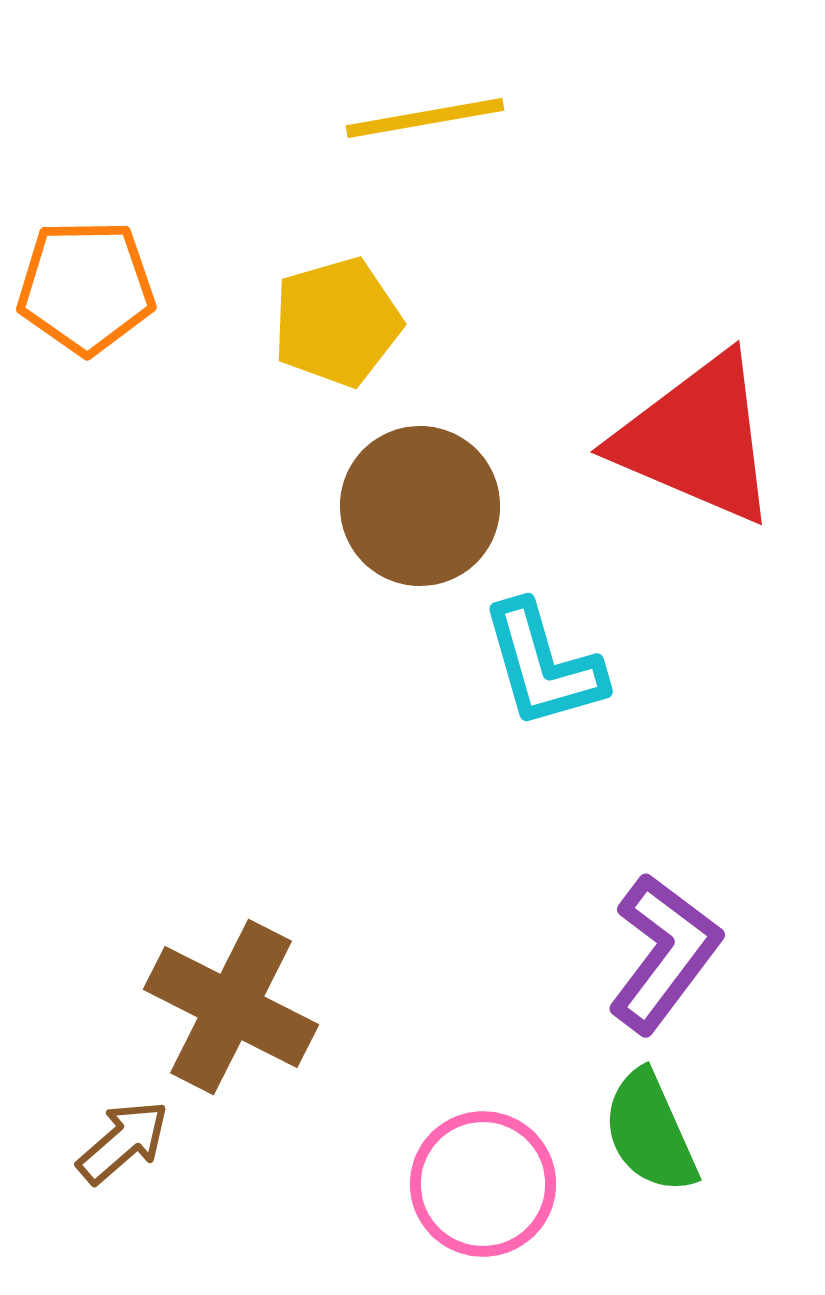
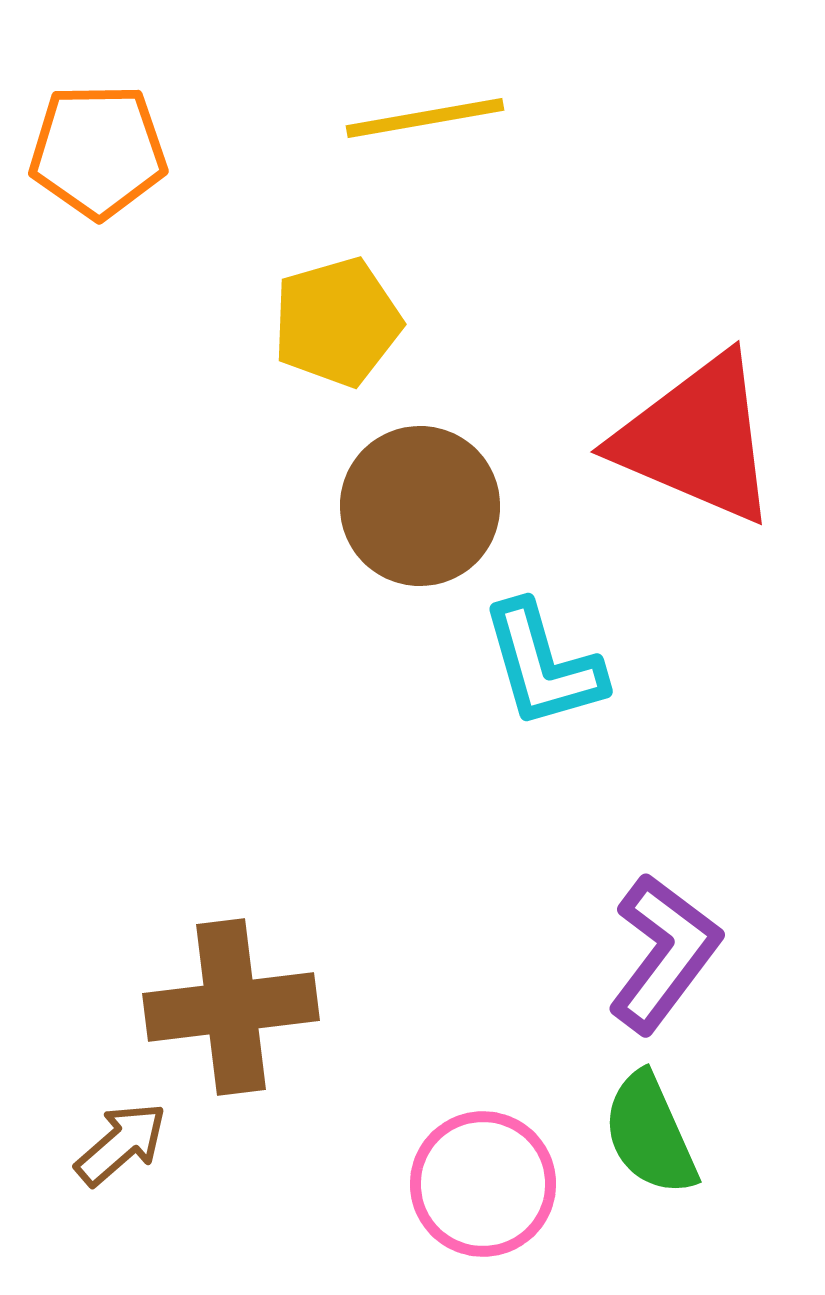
orange pentagon: moved 12 px right, 136 px up
brown cross: rotated 34 degrees counterclockwise
green semicircle: moved 2 px down
brown arrow: moved 2 px left, 2 px down
